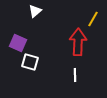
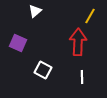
yellow line: moved 3 px left, 3 px up
white square: moved 13 px right, 8 px down; rotated 12 degrees clockwise
white line: moved 7 px right, 2 px down
